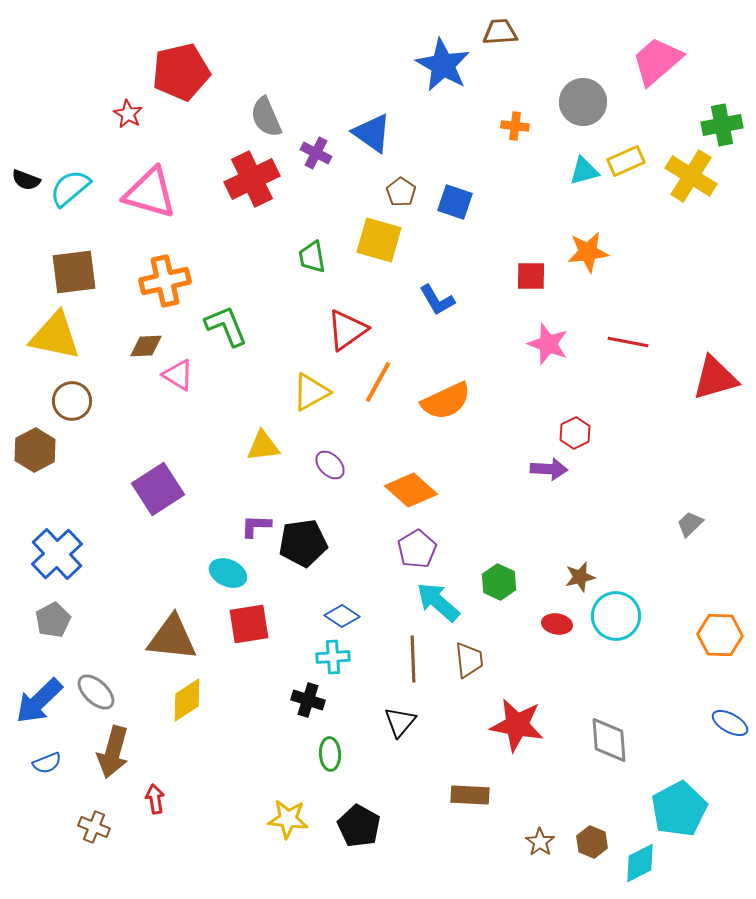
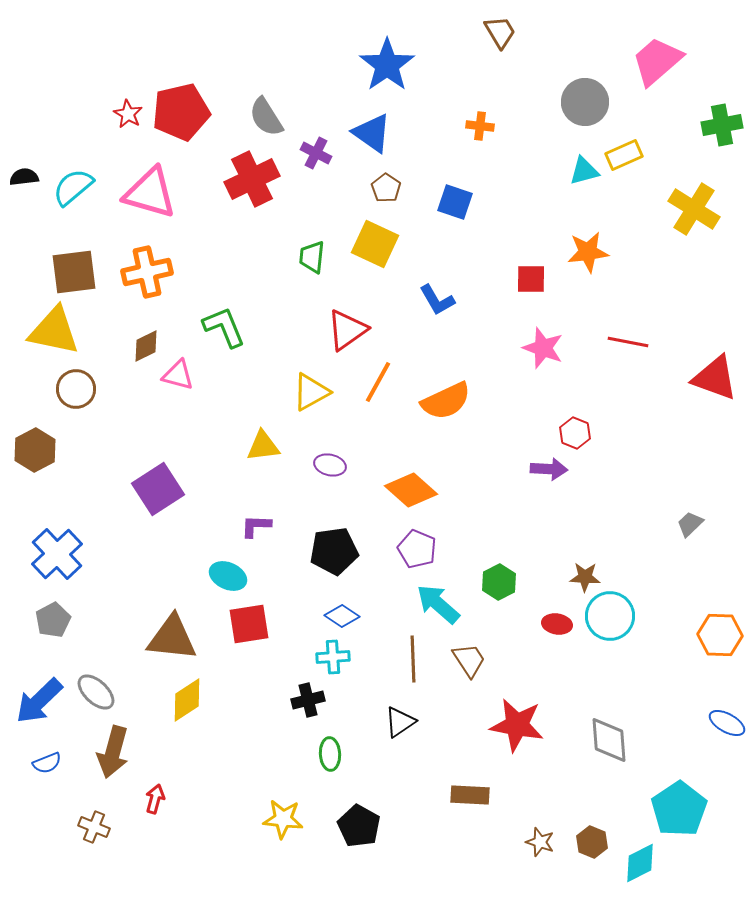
brown trapezoid at (500, 32): rotated 63 degrees clockwise
blue star at (443, 65): moved 56 px left; rotated 8 degrees clockwise
red pentagon at (181, 72): moved 40 px down
gray circle at (583, 102): moved 2 px right
gray semicircle at (266, 117): rotated 9 degrees counterclockwise
orange cross at (515, 126): moved 35 px left
yellow rectangle at (626, 161): moved 2 px left, 6 px up
yellow cross at (691, 176): moved 3 px right, 33 px down
black semicircle at (26, 180): moved 2 px left, 3 px up; rotated 152 degrees clockwise
cyan semicircle at (70, 188): moved 3 px right, 1 px up
brown pentagon at (401, 192): moved 15 px left, 4 px up
yellow square at (379, 240): moved 4 px left, 4 px down; rotated 9 degrees clockwise
green trapezoid at (312, 257): rotated 16 degrees clockwise
red square at (531, 276): moved 3 px down
orange cross at (165, 281): moved 18 px left, 9 px up
green L-shape at (226, 326): moved 2 px left, 1 px down
yellow triangle at (55, 336): moved 1 px left, 5 px up
pink star at (548, 344): moved 5 px left, 4 px down
brown diamond at (146, 346): rotated 24 degrees counterclockwise
pink triangle at (178, 375): rotated 16 degrees counterclockwise
red triangle at (715, 378): rotated 36 degrees clockwise
brown circle at (72, 401): moved 4 px right, 12 px up
red hexagon at (575, 433): rotated 12 degrees counterclockwise
purple ellipse at (330, 465): rotated 32 degrees counterclockwise
black pentagon at (303, 543): moved 31 px right, 8 px down
purple pentagon at (417, 549): rotated 18 degrees counterclockwise
cyan ellipse at (228, 573): moved 3 px down
brown star at (580, 577): moved 5 px right; rotated 16 degrees clockwise
green hexagon at (499, 582): rotated 8 degrees clockwise
cyan arrow at (438, 602): moved 2 px down
cyan circle at (616, 616): moved 6 px left
brown trapezoid at (469, 660): rotated 27 degrees counterclockwise
black cross at (308, 700): rotated 32 degrees counterclockwise
black triangle at (400, 722): rotated 16 degrees clockwise
blue ellipse at (730, 723): moved 3 px left
red arrow at (155, 799): rotated 24 degrees clockwise
cyan pentagon at (679, 809): rotated 6 degrees counterclockwise
yellow star at (288, 819): moved 5 px left
brown star at (540, 842): rotated 16 degrees counterclockwise
